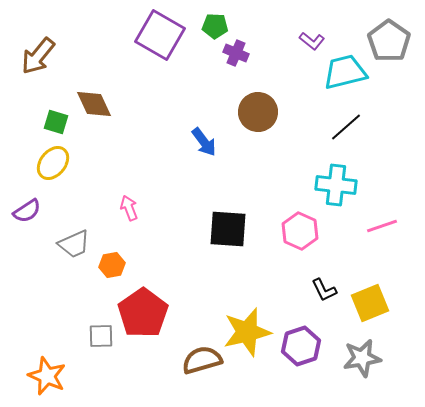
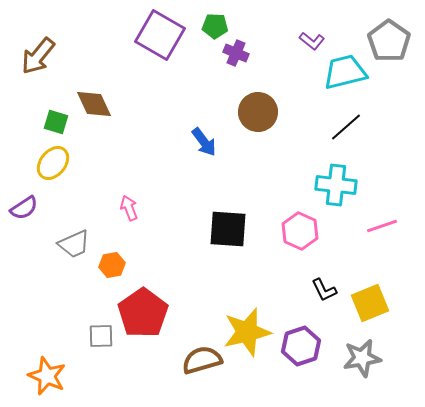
purple semicircle: moved 3 px left, 3 px up
